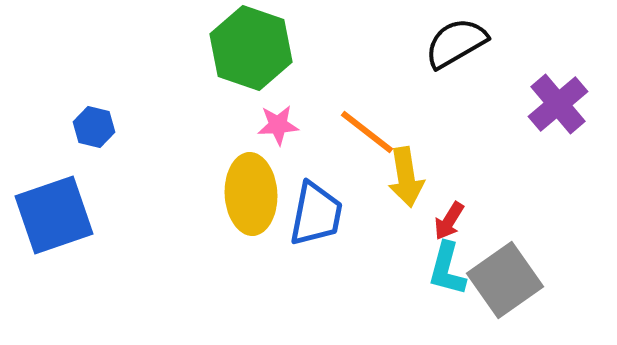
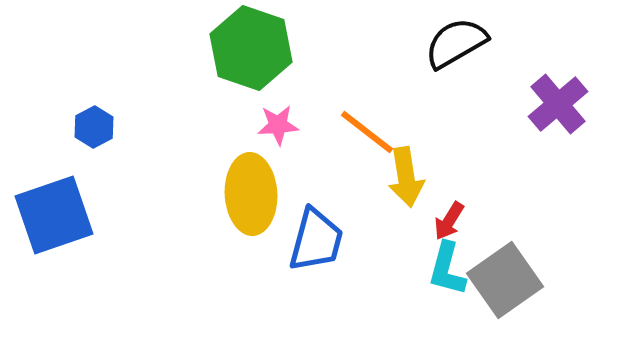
blue hexagon: rotated 18 degrees clockwise
blue trapezoid: moved 26 px down; rotated 4 degrees clockwise
